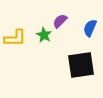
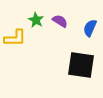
purple semicircle: rotated 77 degrees clockwise
green star: moved 8 px left, 15 px up
black square: rotated 16 degrees clockwise
